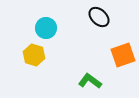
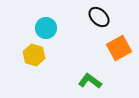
orange square: moved 4 px left, 7 px up; rotated 10 degrees counterclockwise
